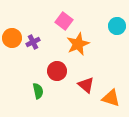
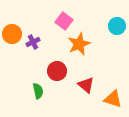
orange circle: moved 4 px up
orange star: moved 1 px right
orange triangle: moved 2 px right, 1 px down
